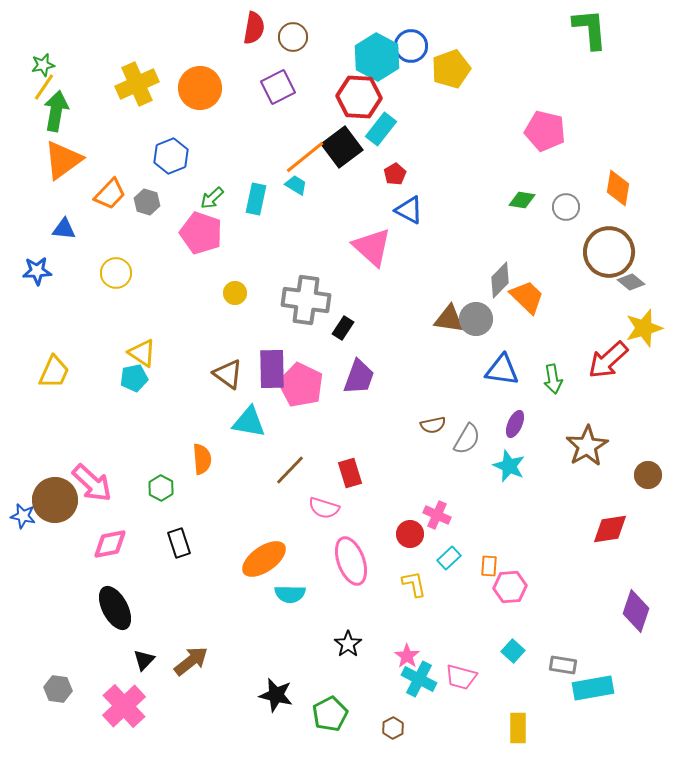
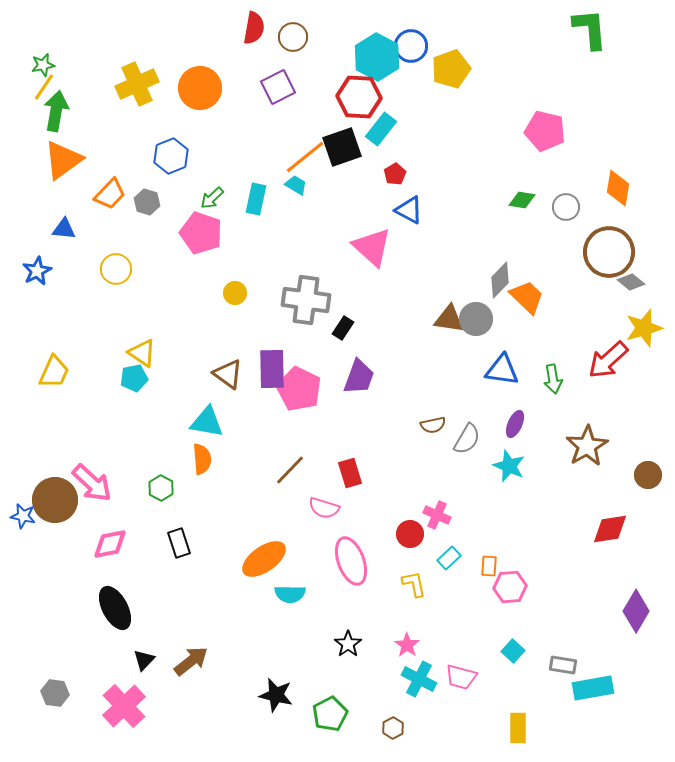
black square at (342, 147): rotated 18 degrees clockwise
blue star at (37, 271): rotated 24 degrees counterclockwise
yellow circle at (116, 273): moved 4 px up
pink pentagon at (301, 385): moved 2 px left, 4 px down
cyan triangle at (249, 422): moved 42 px left
purple diamond at (636, 611): rotated 12 degrees clockwise
pink star at (407, 656): moved 11 px up
gray hexagon at (58, 689): moved 3 px left, 4 px down
